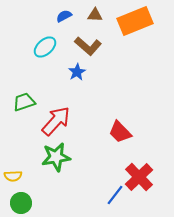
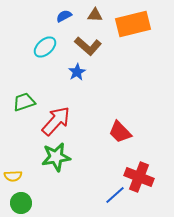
orange rectangle: moved 2 px left, 3 px down; rotated 8 degrees clockwise
red cross: rotated 24 degrees counterclockwise
blue line: rotated 10 degrees clockwise
